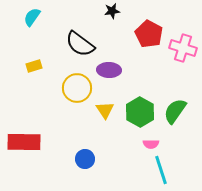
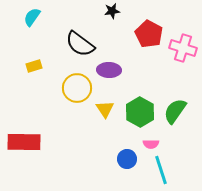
yellow triangle: moved 1 px up
blue circle: moved 42 px right
